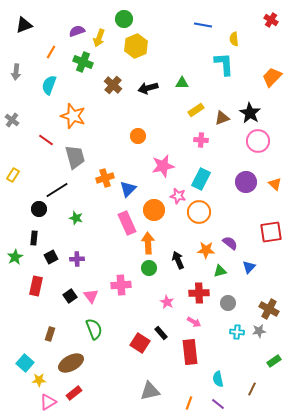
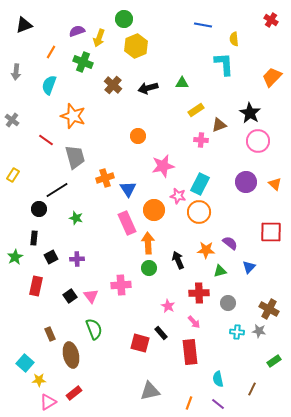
brown triangle at (222, 118): moved 3 px left, 7 px down
cyan rectangle at (201, 179): moved 1 px left, 5 px down
blue triangle at (128, 189): rotated 18 degrees counterclockwise
red square at (271, 232): rotated 10 degrees clockwise
pink star at (167, 302): moved 1 px right, 4 px down
pink arrow at (194, 322): rotated 16 degrees clockwise
gray star at (259, 331): rotated 16 degrees clockwise
brown rectangle at (50, 334): rotated 40 degrees counterclockwise
red square at (140, 343): rotated 18 degrees counterclockwise
brown ellipse at (71, 363): moved 8 px up; rotated 75 degrees counterclockwise
